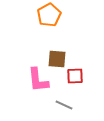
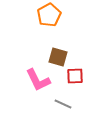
brown square: moved 1 px right, 2 px up; rotated 12 degrees clockwise
pink L-shape: rotated 20 degrees counterclockwise
gray line: moved 1 px left, 1 px up
